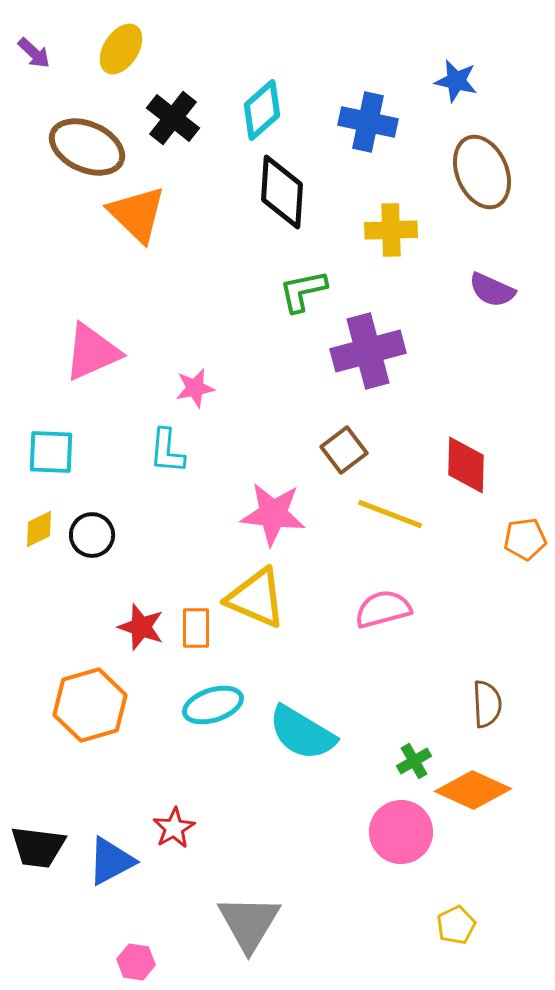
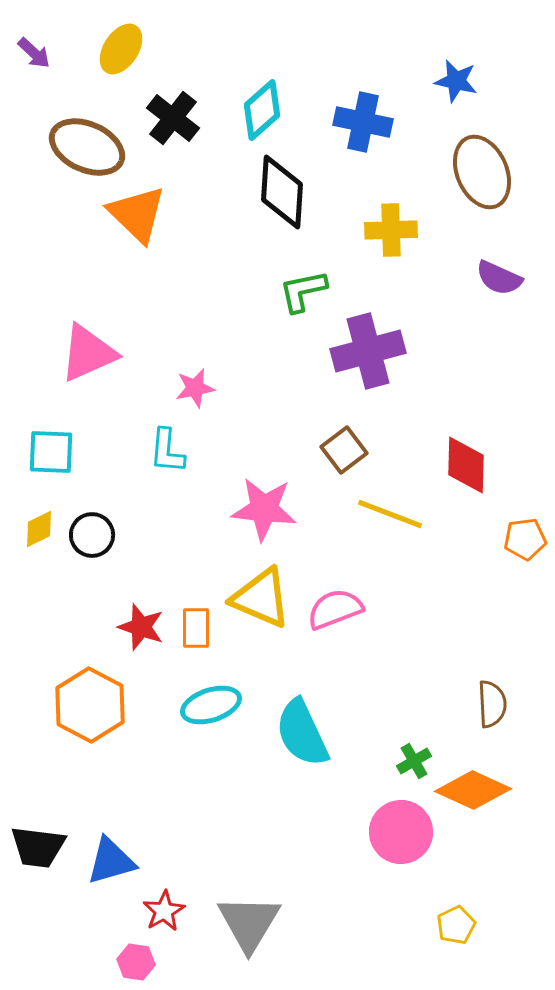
blue cross at (368, 122): moved 5 px left
purple semicircle at (492, 290): moved 7 px right, 12 px up
pink triangle at (92, 352): moved 4 px left, 1 px down
pink star at (273, 514): moved 9 px left, 5 px up
yellow triangle at (256, 598): moved 5 px right
pink semicircle at (383, 609): moved 48 px left; rotated 6 degrees counterclockwise
brown semicircle at (487, 704): moved 5 px right
orange hexagon at (90, 705): rotated 16 degrees counterclockwise
cyan ellipse at (213, 705): moved 2 px left
cyan semicircle at (302, 733): rotated 34 degrees clockwise
red star at (174, 828): moved 10 px left, 83 px down
blue triangle at (111, 861): rotated 12 degrees clockwise
